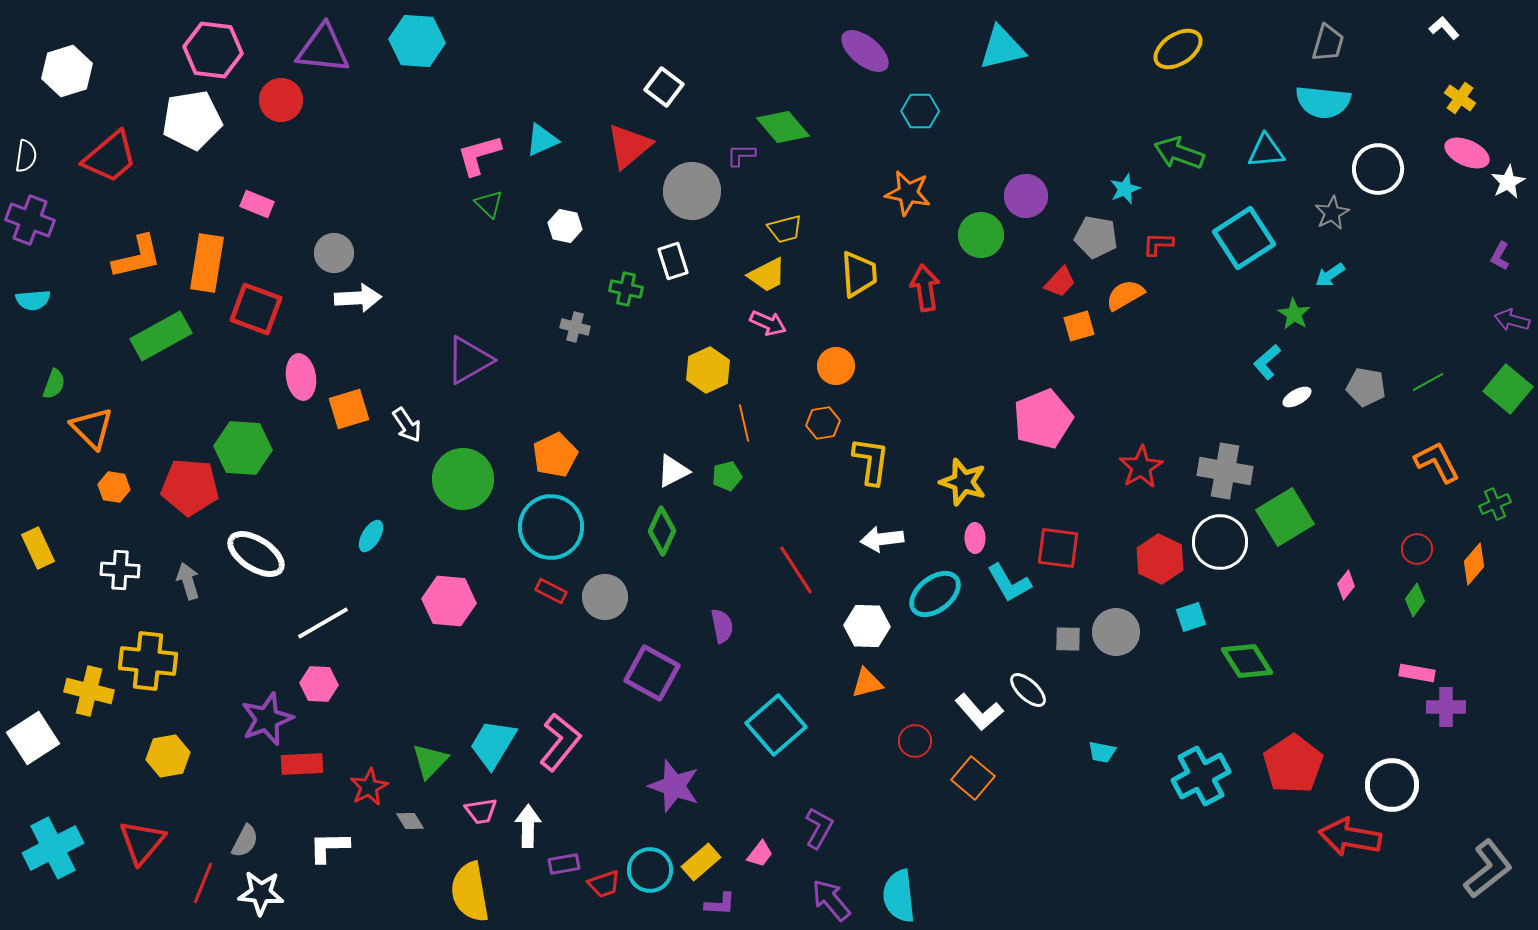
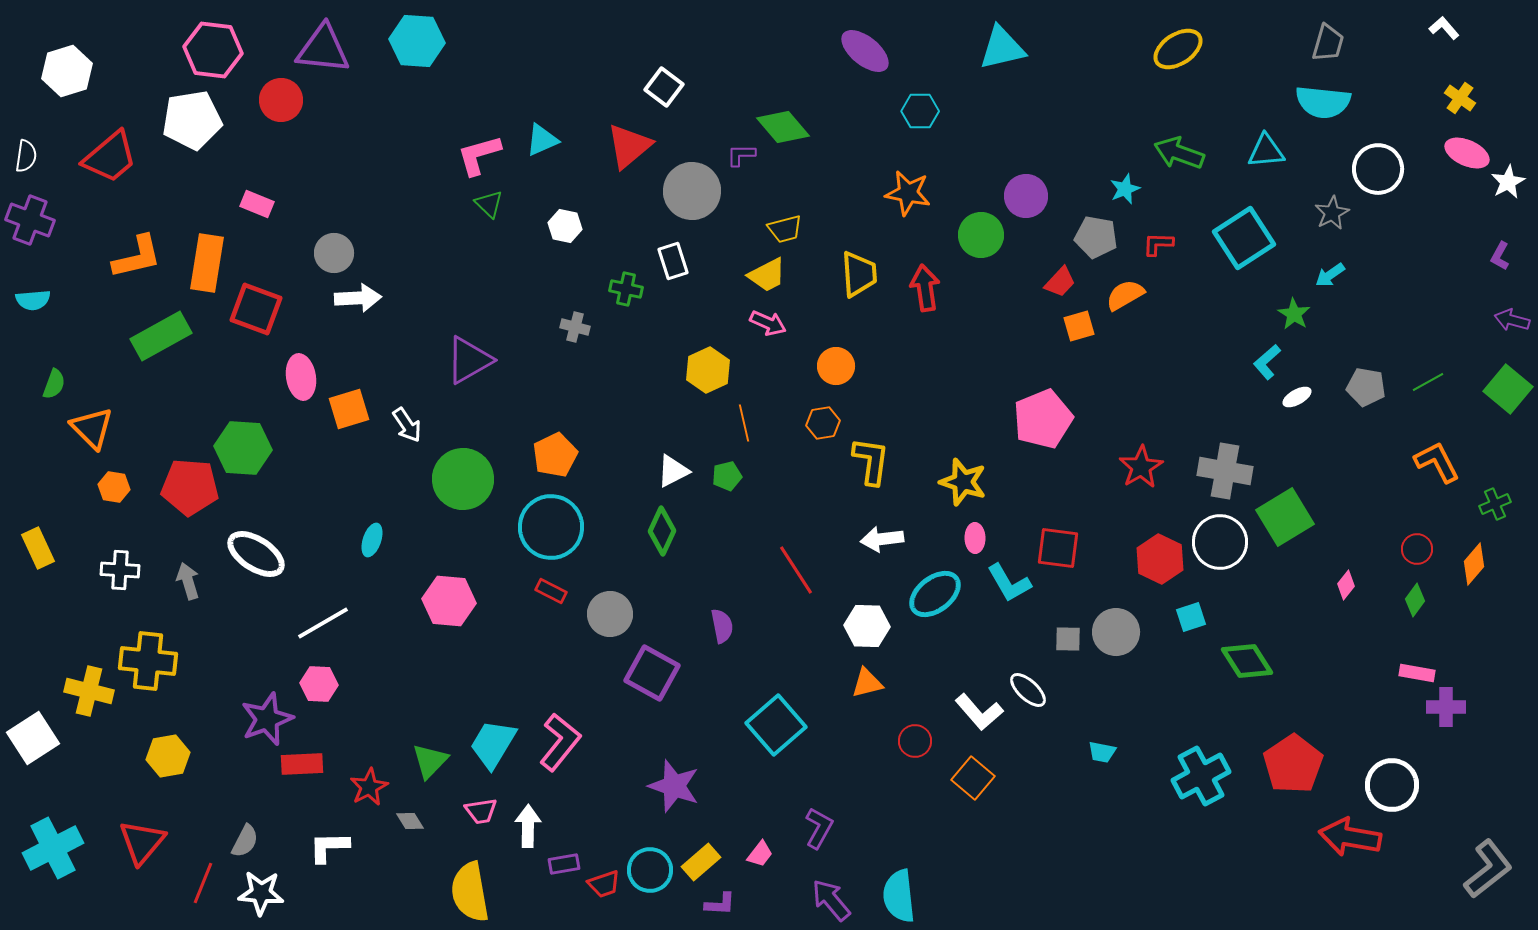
cyan ellipse at (371, 536): moved 1 px right, 4 px down; rotated 12 degrees counterclockwise
gray circle at (605, 597): moved 5 px right, 17 px down
